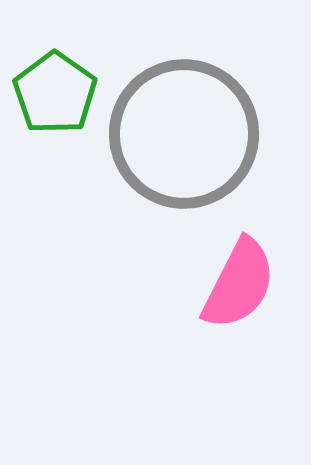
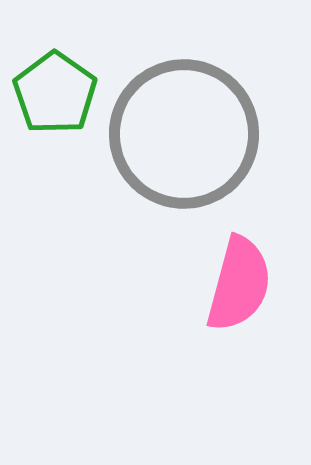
pink semicircle: rotated 12 degrees counterclockwise
